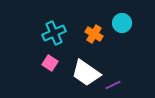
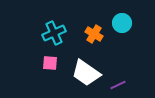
pink square: rotated 28 degrees counterclockwise
purple line: moved 5 px right
